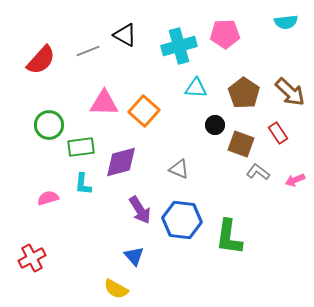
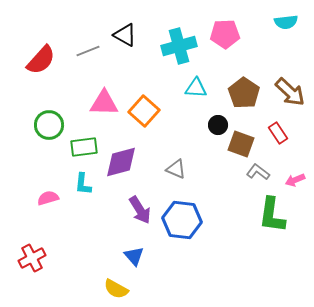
black circle: moved 3 px right
green rectangle: moved 3 px right
gray triangle: moved 3 px left
green L-shape: moved 43 px right, 22 px up
